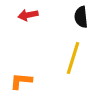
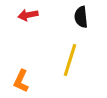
yellow line: moved 3 px left, 2 px down
orange L-shape: rotated 70 degrees counterclockwise
